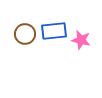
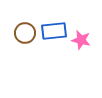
brown circle: moved 1 px up
